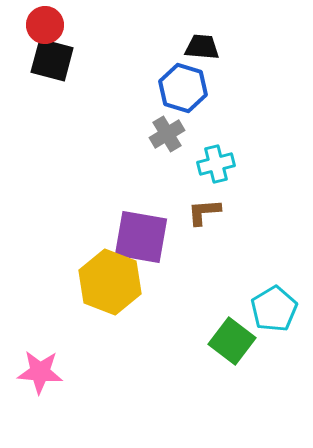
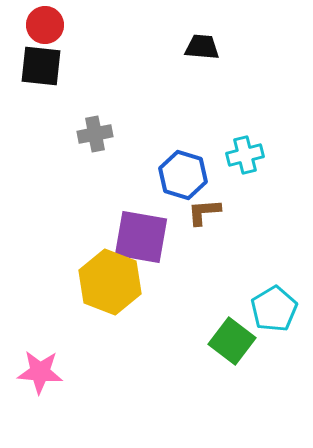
black square: moved 11 px left, 6 px down; rotated 9 degrees counterclockwise
blue hexagon: moved 87 px down
gray cross: moved 72 px left; rotated 20 degrees clockwise
cyan cross: moved 29 px right, 9 px up
